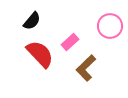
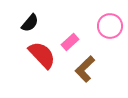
black semicircle: moved 2 px left, 2 px down
red semicircle: moved 2 px right, 1 px down
brown L-shape: moved 1 px left, 1 px down
